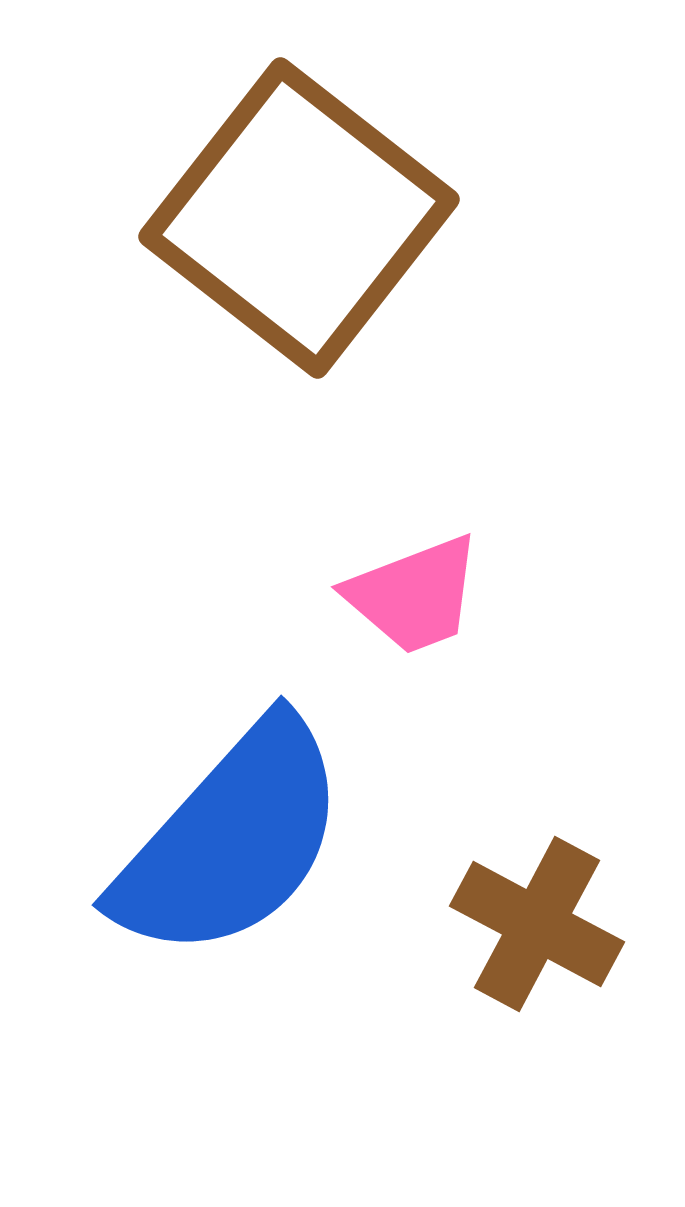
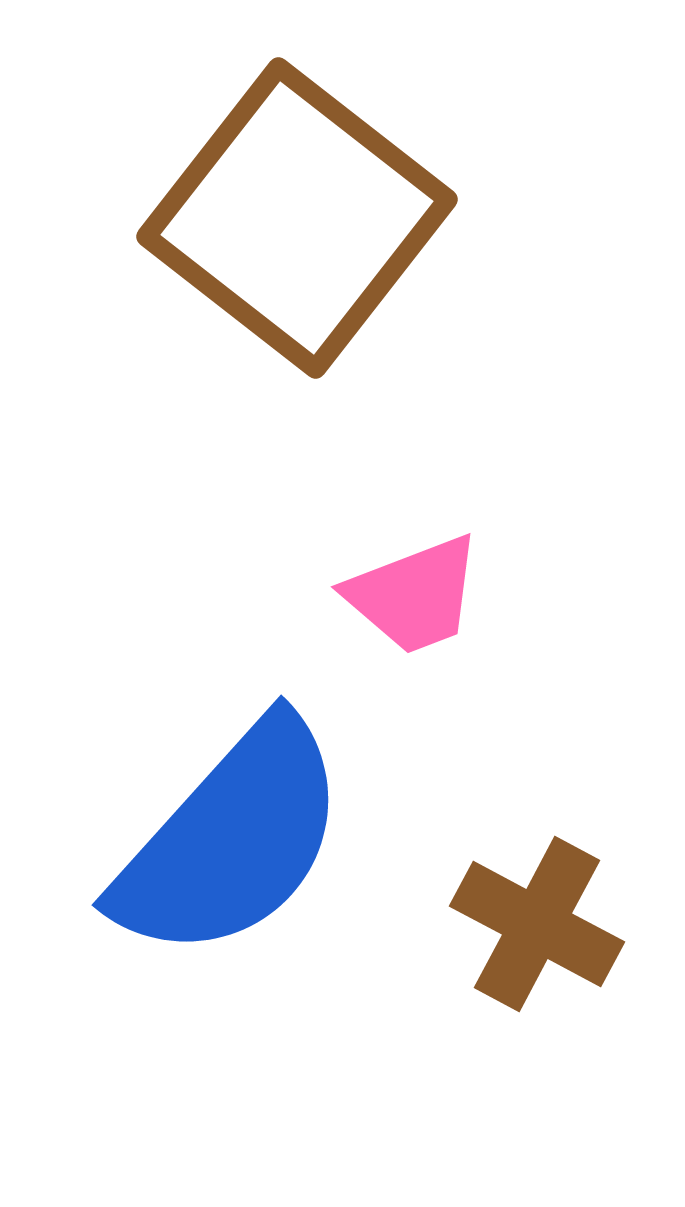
brown square: moved 2 px left
